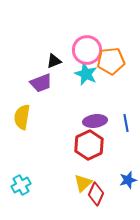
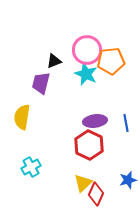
purple trapezoid: rotated 125 degrees clockwise
red hexagon: rotated 8 degrees counterclockwise
cyan cross: moved 10 px right, 18 px up
